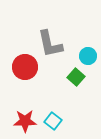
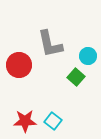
red circle: moved 6 px left, 2 px up
